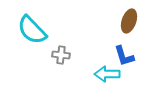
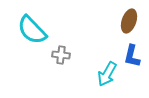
blue L-shape: moved 8 px right; rotated 30 degrees clockwise
cyan arrow: rotated 60 degrees counterclockwise
